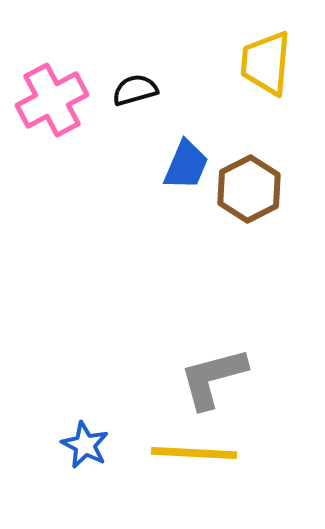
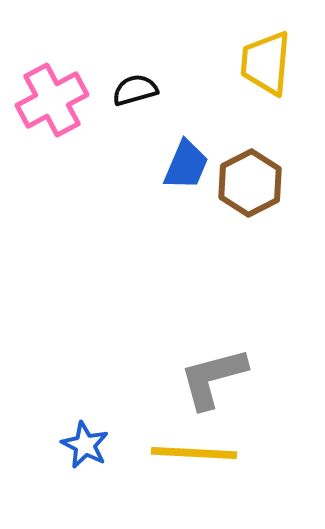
brown hexagon: moved 1 px right, 6 px up
